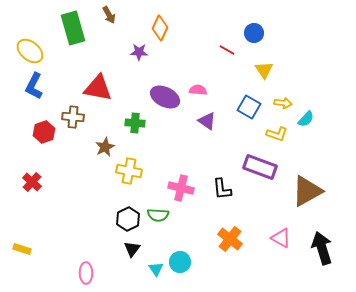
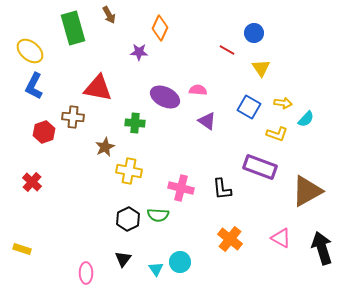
yellow triangle: moved 3 px left, 2 px up
black triangle: moved 9 px left, 10 px down
